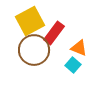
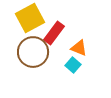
yellow square: moved 3 px up
brown circle: moved 1 px left, 2 px down
